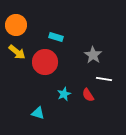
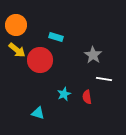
yellow arrow: moved 2 px up
red circle: moved 5 px left, 2 px up
red semicircle: moved 1 px left, 2 px down; rotated 24 degrees clockwise
